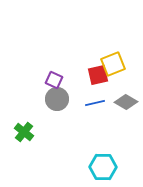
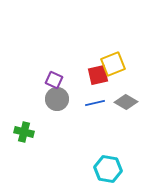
green cross: rotated 24 degrees counterclockwise
cyan hexagon: moved 5 px right, 2 px down; rotated 8 degrees clockwise
